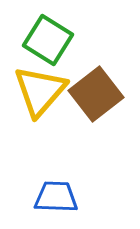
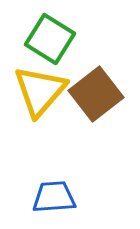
green square: moved 2 px right, 1 px up
blue trapezoid: moved 2 px left; rotated 6 degrees counterclockwise
